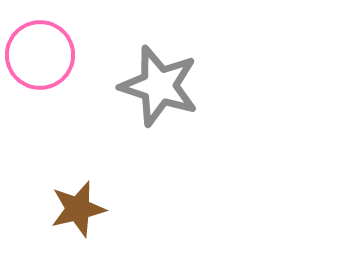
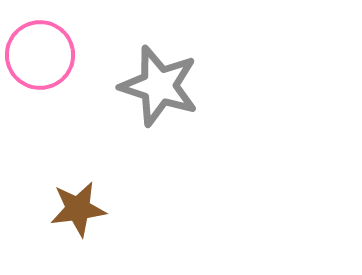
brown star: rotated 6 degrees clockwise
